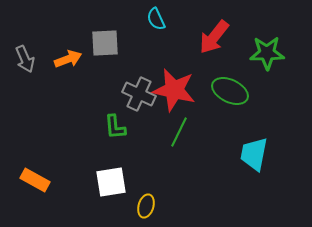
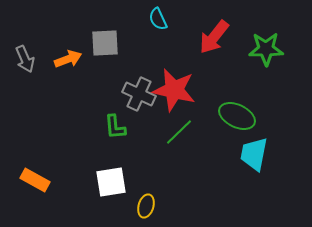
cyan semicircle: moved 2 px right
green star: moved 1 px left, 4 px up
green ellipse: moved 7 px right, 25 px down
green line: rotated 20 degrees clockwise
